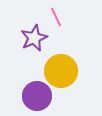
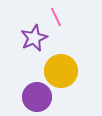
purple circle: moved 1 px down
